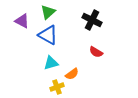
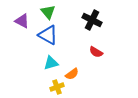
green triangle: rotated 28 degrees counterclockwise
